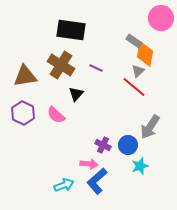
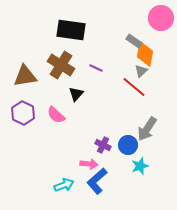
gray triangle: moved 3 px right
gray arrow: moved 3 px left, 2 px down
